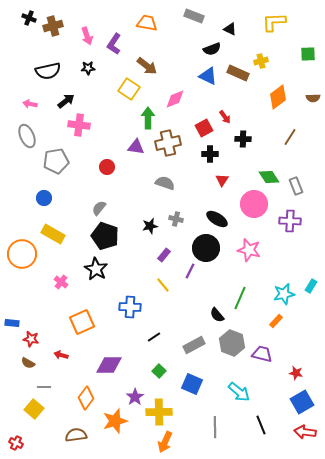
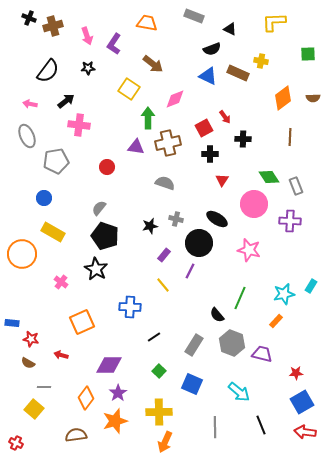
yellow cross at (261, 61): rotated 24 degrees clockwise
brown arrow at (147, 66): moved 6 px right, 2 px up
black semicircle at (48, 71): rotated 40 degrees counterclockwise
orange diamond at (278, 97): moved 5 px right, 1 px down
brown line at (290, 137): rotated 30 degrees counterclockwise
yellow rectangle at (53, 234): moved 2 px up
black circle at (206, 248): moved 7 px left, 5 px up
gray rectangle at (194, 345): rotated 30 degrees counterclockwise
red star at (296, 373): rotated 16 degrees counterclockwise
purple star at (135, 397): moved 17 px left, 4 px up
